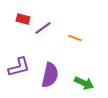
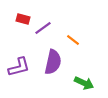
orange line: moved 2 px left, 2 px down; rotated 16 degrees clockwise
purple semicircle: moved 3 px right, 13 px up
